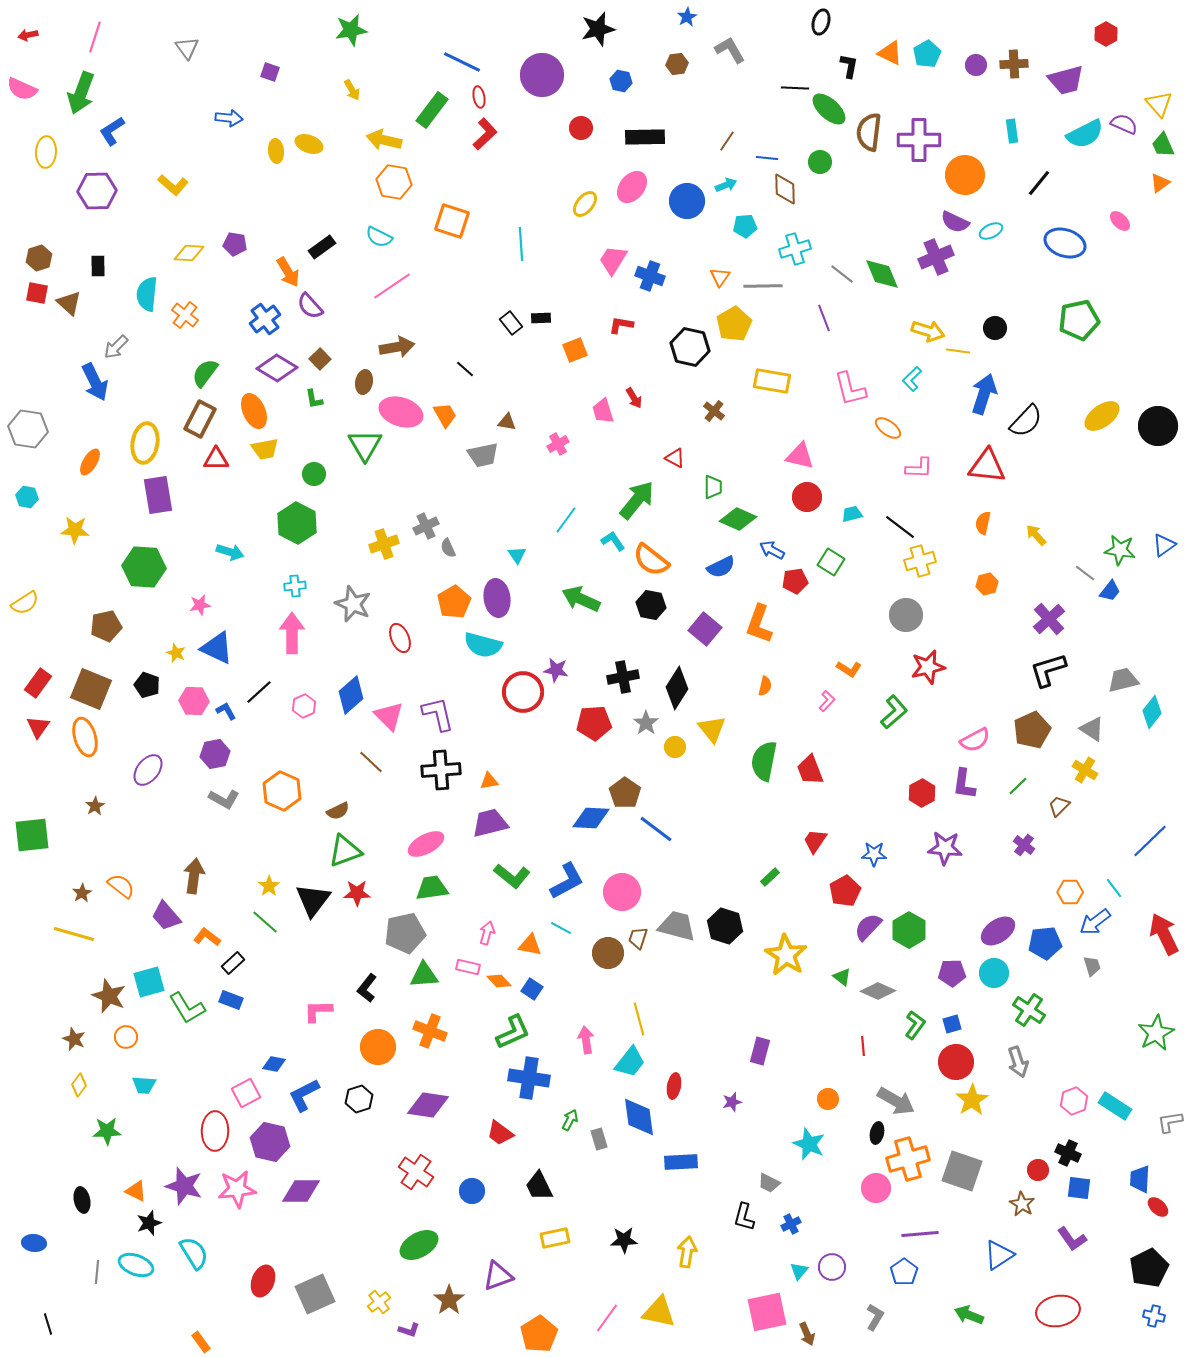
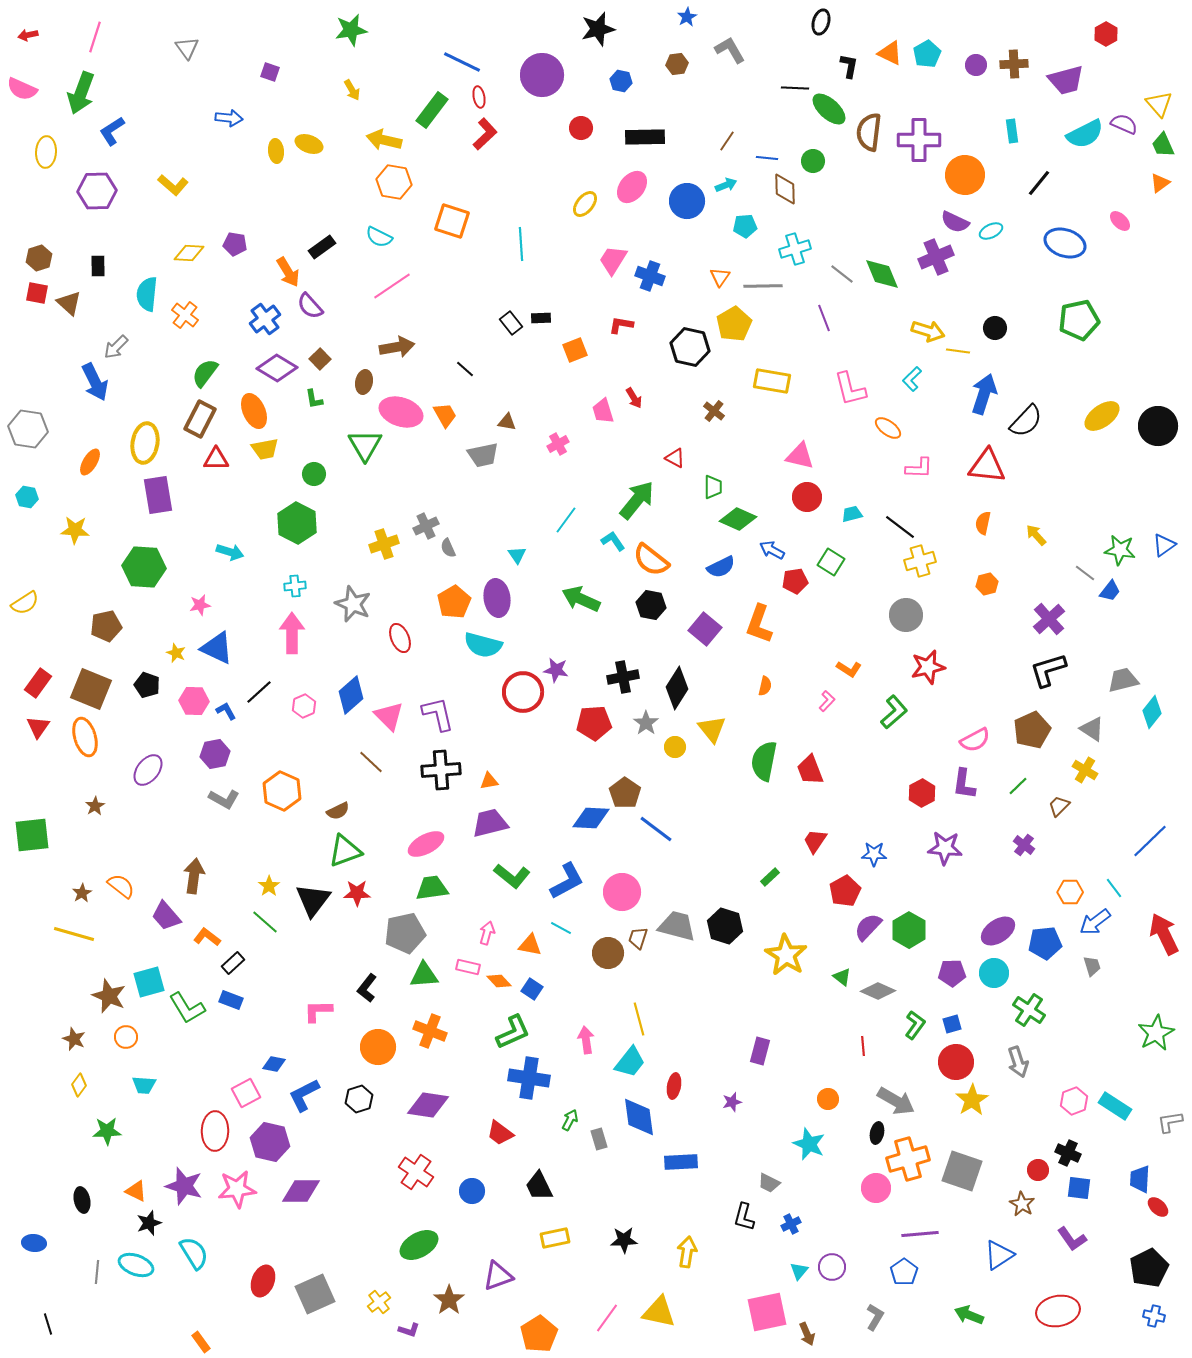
green circle at (820, 162): moved 7 px left, 1 px up
